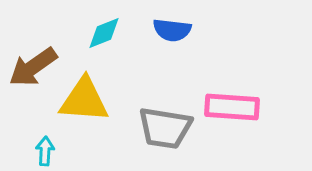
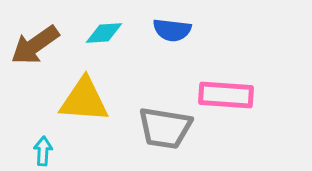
cyan diamond: rotated 18 degrees clockwise
brown arrow: moved 2 px right, 22 px up
pink rectangle: moved 6 px left, 12 px up
cyan arrow: moved 2 px left
